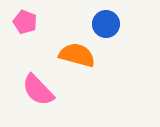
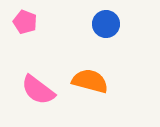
orange semicircle: moved 13 px right, 26 px down
pink semicircle: rotated 9 degrees counterclockwise
